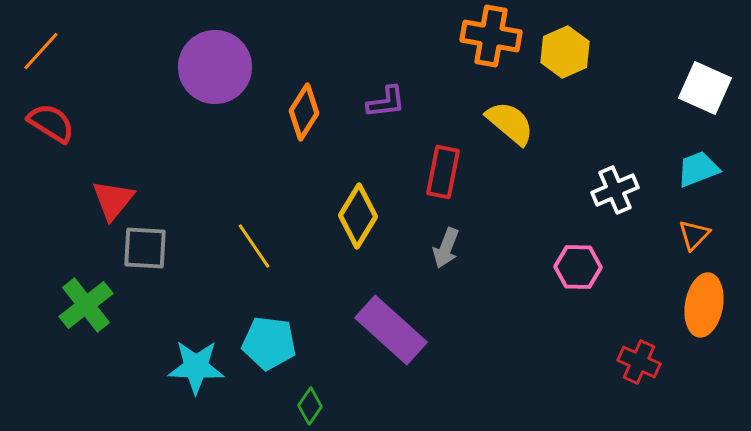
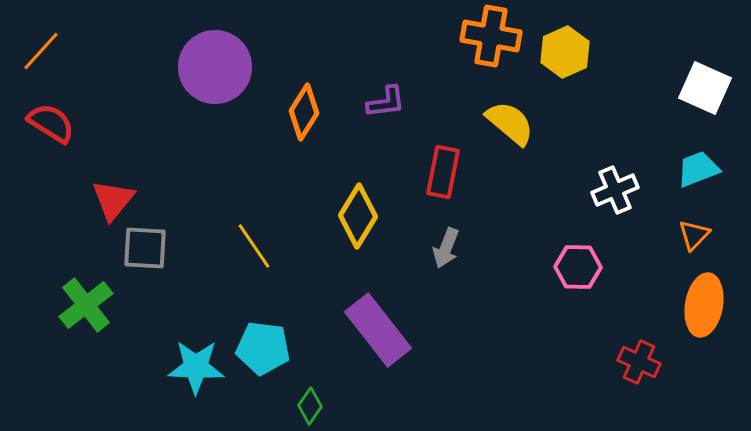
purple rectangle: moved 13 px left; rotated 10 degrees clockwise
cyan pentagon: moved 6 px left, 5 px down
